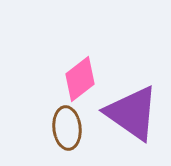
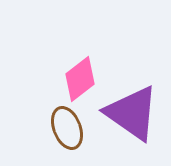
brown ellipse: rotated 15 degrees counterclockwise
